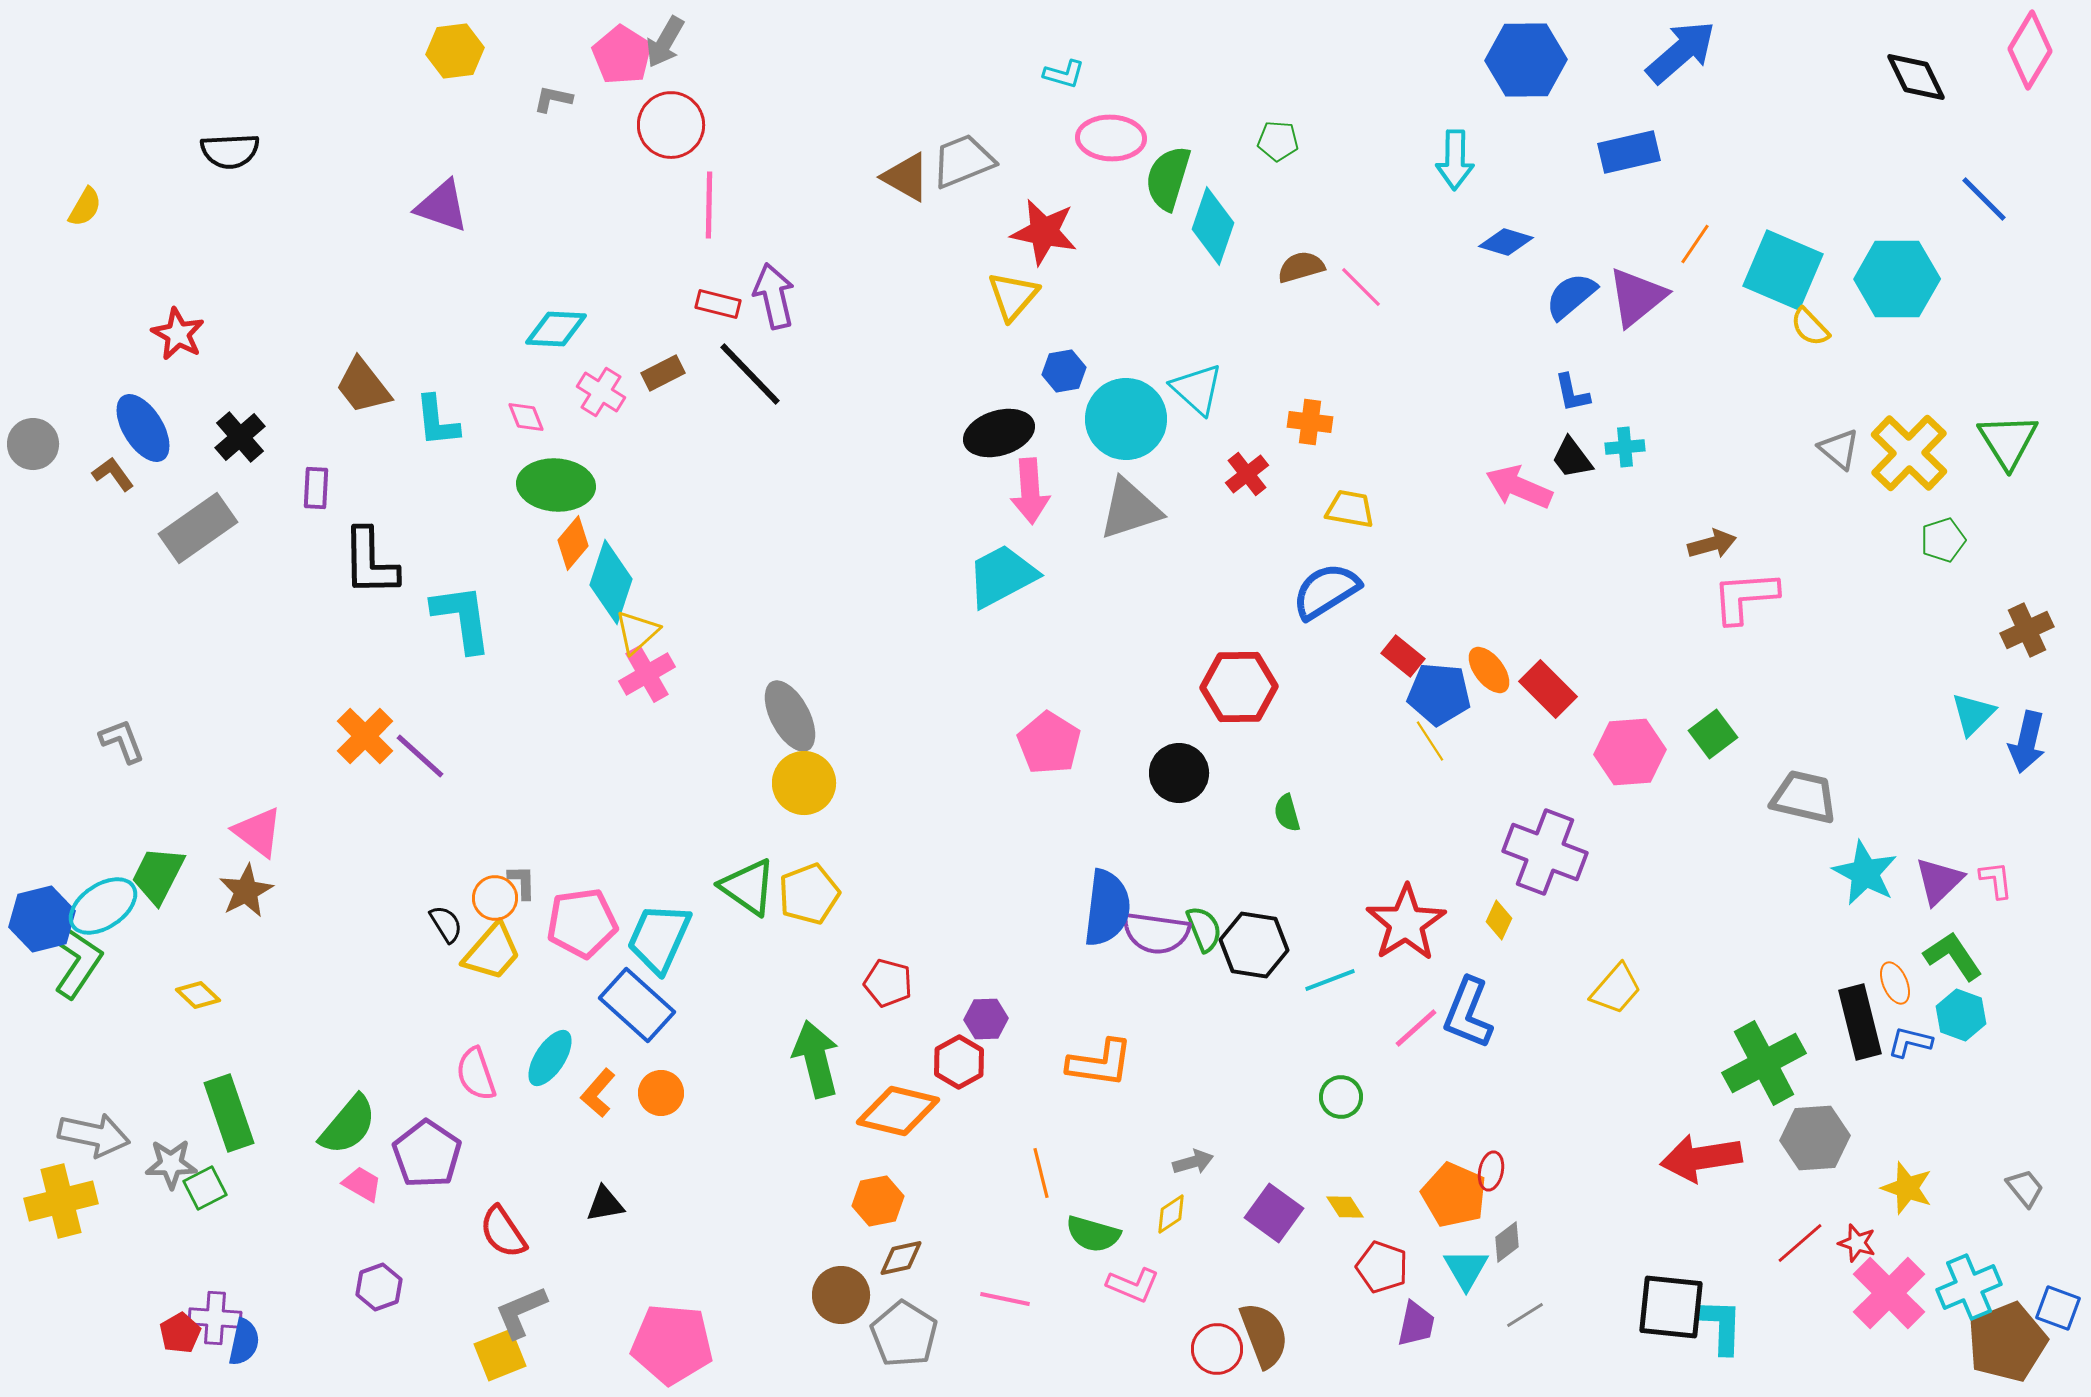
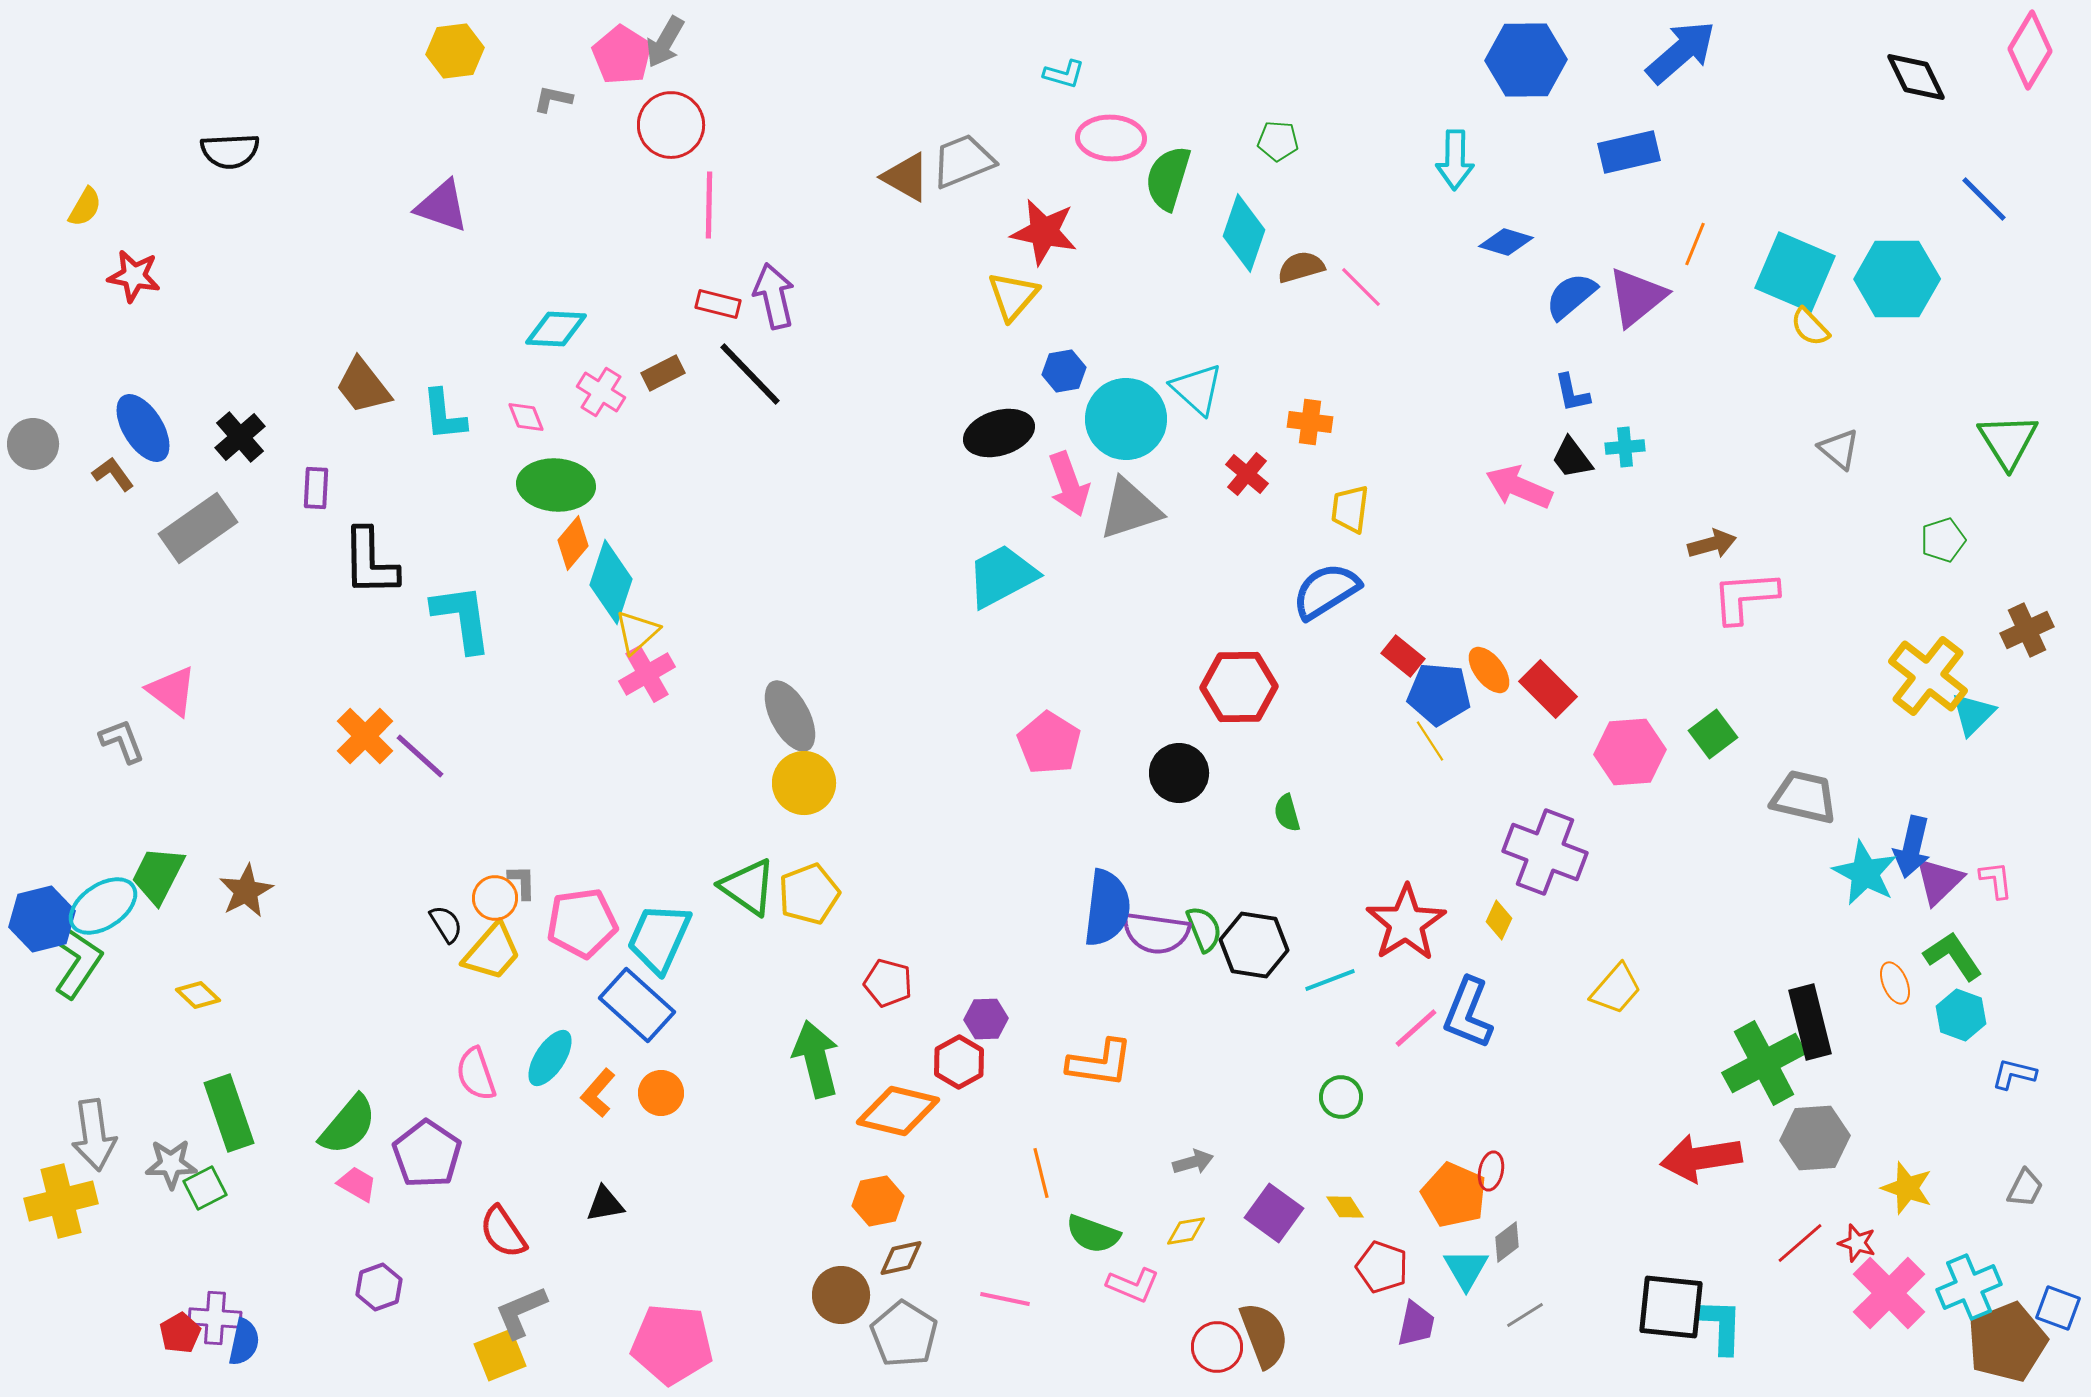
cyan diamond at (1213, 226): moved 31 px right, 7 px down
orange line at (1695, 244): rotated 12 degrees counterclockwise
cyan square at (1783, 270): moved 12 px right, 2 px down
red star at (178, 334): moved 44 px left, 58 px up; rotated 18 degrees counterclockwise
cyan L-shape at (437, 421): moved 7 px right, 6 px up
yellow cross at (1909, 453): moved 19 px right, 223 px down; rotated 6 degrees counterclockwise
red cross at (1247, 474): rotated 12 degrees counterclockwise
pink arrow at (1030, 491): moved 39 px right, 7 px up; rotated 16 degrees counterclockwise
yellow trapezoid at (1350, 509): rotated 93 degrees counterclockwise
blue arrow at (2027, 742): moved 115 px left, 105 px down
pink triangle at (258, 832): moved 86 px left, 141 px up
black rectangle at (1860, 1022): moved 50 px left
blue L-shape at (1910, 1042): moved 104 px right, 32 px down
gray arrow at (94, 1135): rotated 70 degrees clockwise
pink trapezoid at (362, 1184): moved 5 px left
gray trapezoid at (2025, 1188): rotated 66 degrees clockwise
yellow diamond at (1171, 1214): moved 15 px right, 17 px down; rotated 24 degrees clockwise
green semicircle at (1093, 1234): rotated 4 degrees clockwise
red circle at (1217, 1349): moved 2 px up
